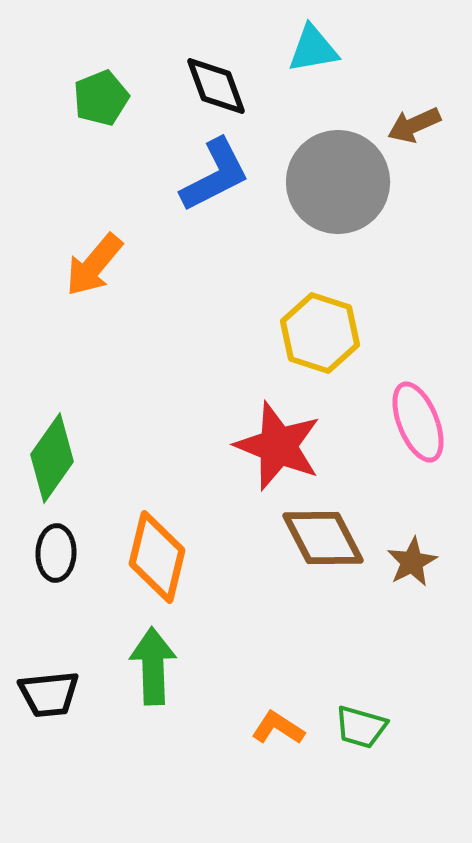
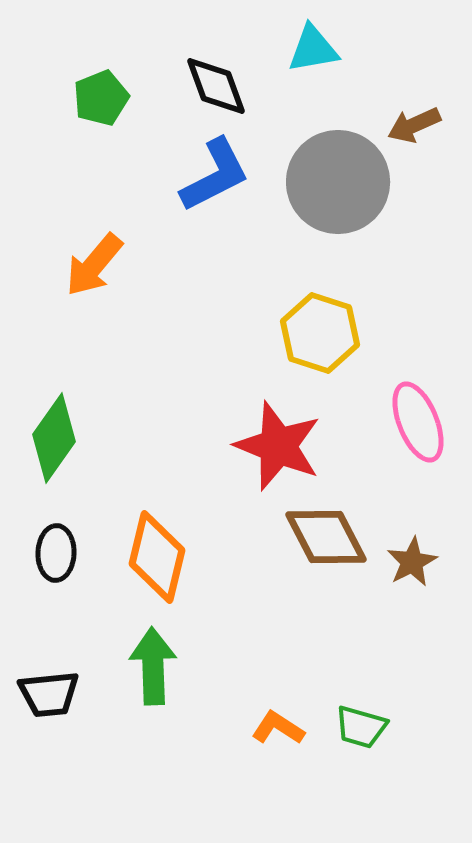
green diamond: moved 2 px right, 20 px up
brown diamond: moved 3 px right, 1 px up
